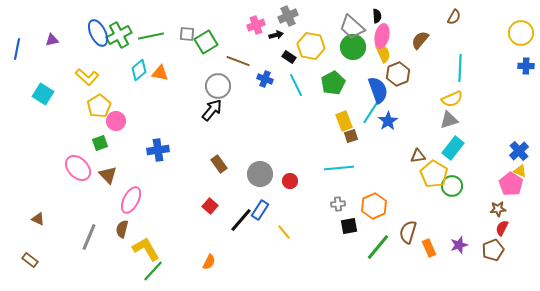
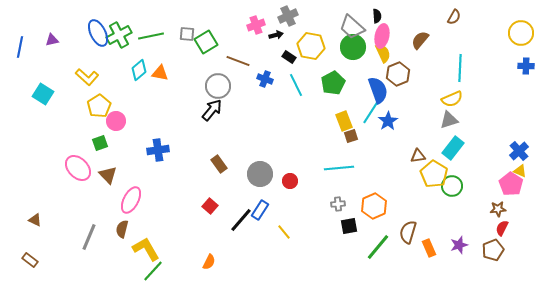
blue line at (17, 49): moved 3 px right, 2 px up
brown triangle at (38, 219): moved 3 px left, 1 px down
